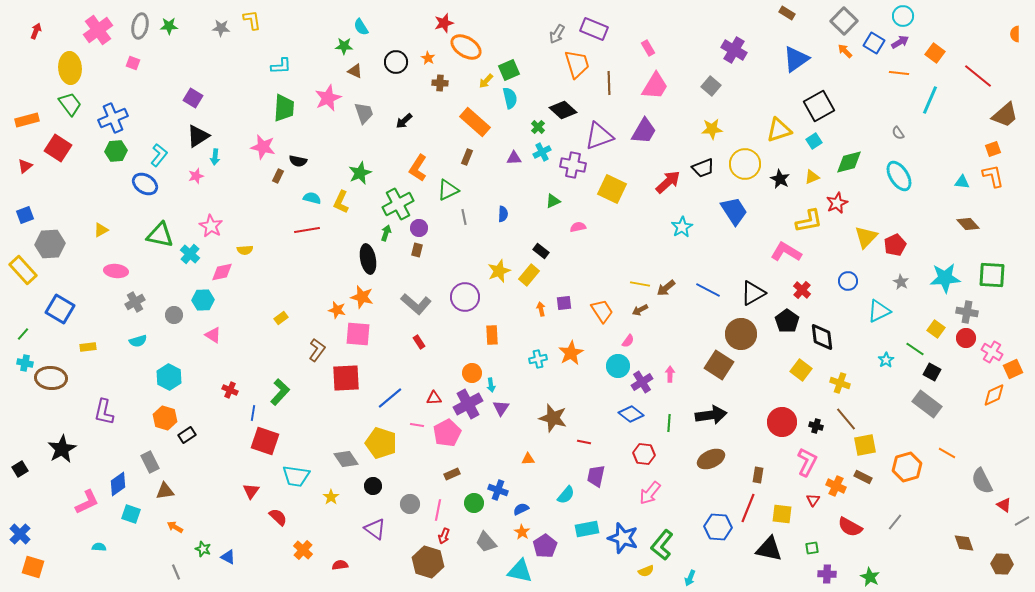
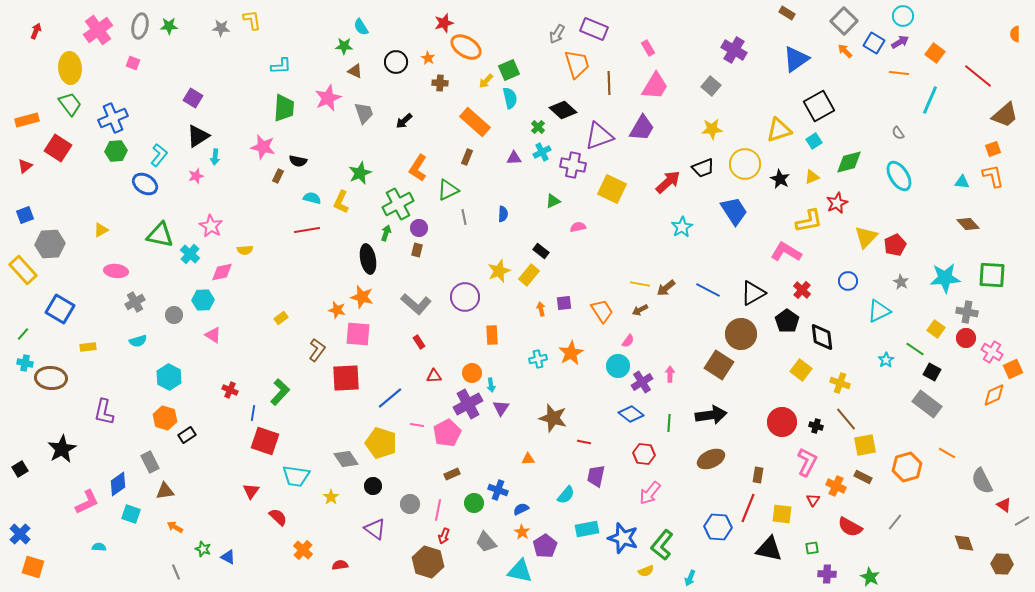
purple trapezoid at (644, 131): moved 2 px left, 3 px up
red triangle at (434, 398): moved 22 px up
